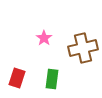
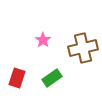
pink star: moved 1 px left, 2 px down
green rectangle: moved 1 px up; rotated 48 degrees clockwise
